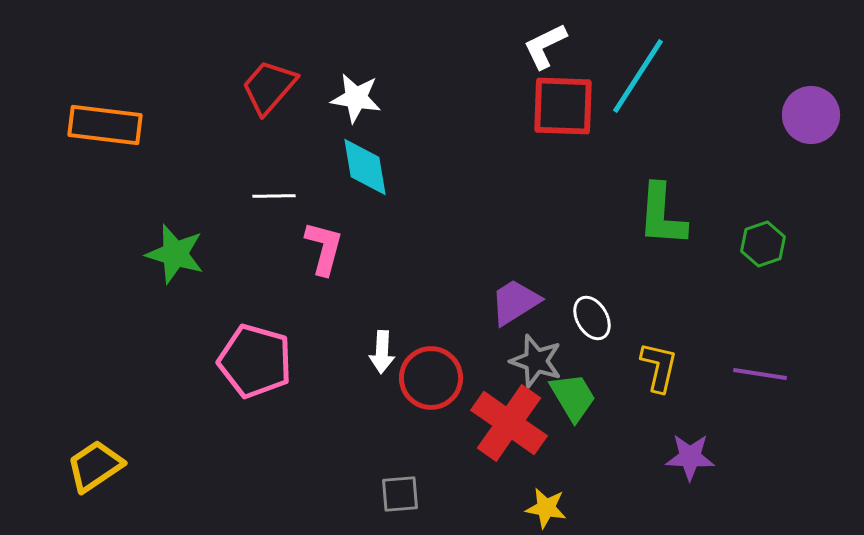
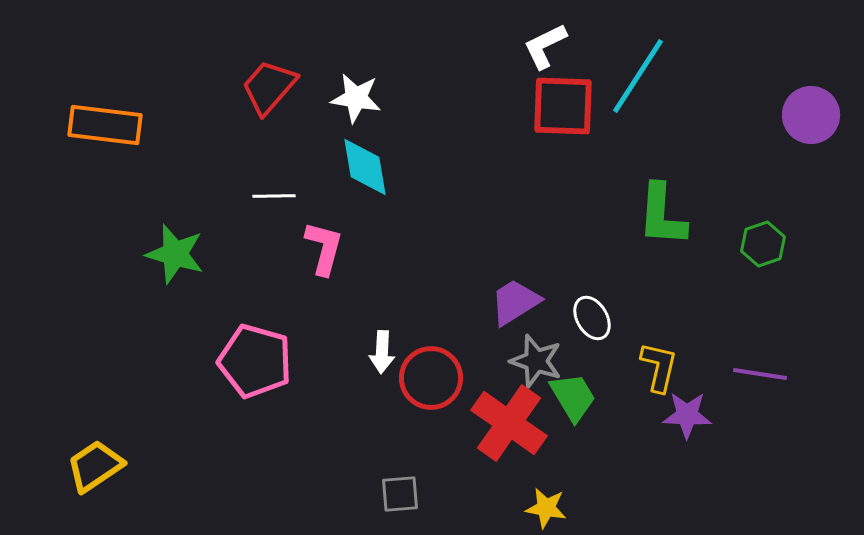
purple star: moved 3 px left, 42 px up
